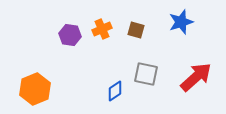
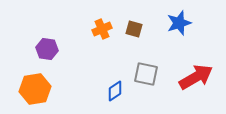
blue star: moved 2 px left, 1 px down
brown square: moved 2 px left, 1 px up
purple hexagon: moved 23 px left, 14 px down
red arrow: rotated 12 degrees clockwise
orange hexagon: rotated 12 degrees clockwise
